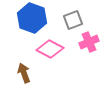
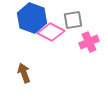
gray square: rotated 12 degrees clockwise
pink diamond: moved 1 px right, 17 px up
